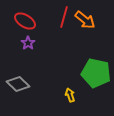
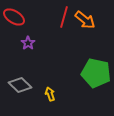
red ellipse: moved 11 px left, 4 px up
gray diamond: moved 2 px right, 1 px down
yellow arrow: moved 20 px left, 1 px up
